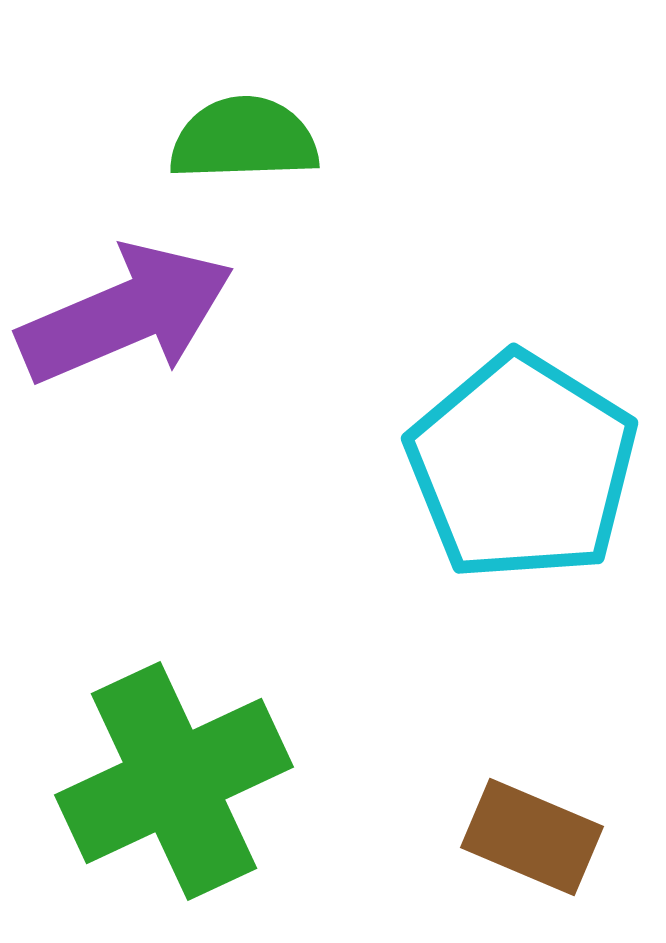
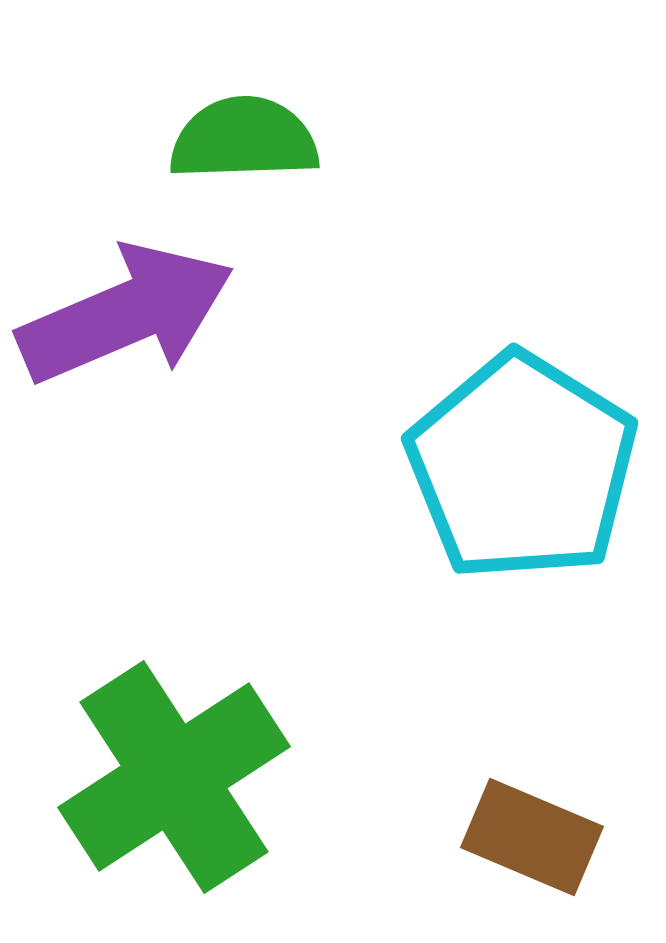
green cross: moved 4 px up; rotated 8 degrees counterclockwise
